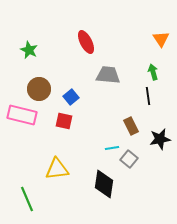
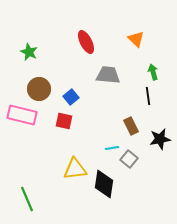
orange triangle: moved 25 px left; rotated 12 degrees counterclockwise
green star: moved 2 px down
yellow triangle: moved 18 px right
